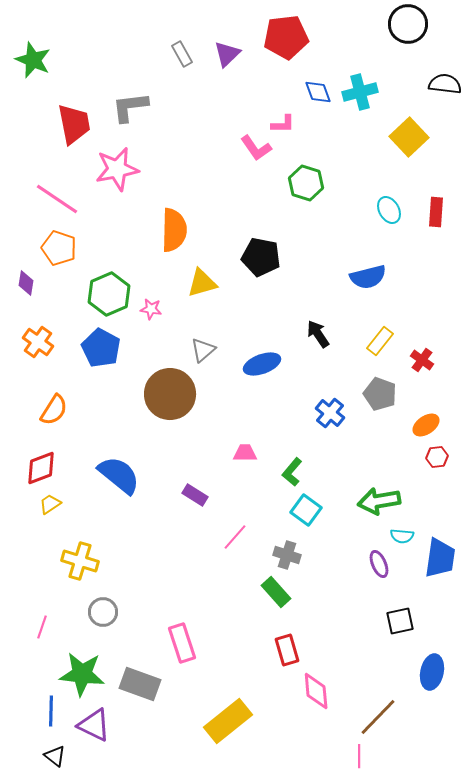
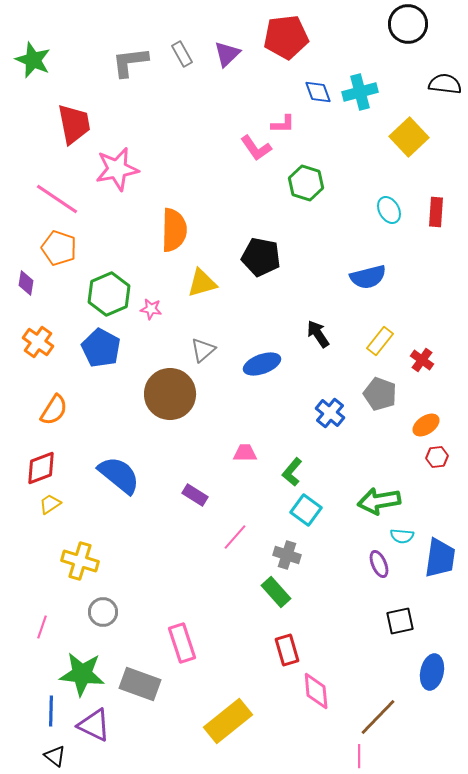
gray L-shape at (130, 107): moved 45 px up
